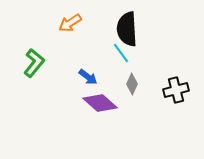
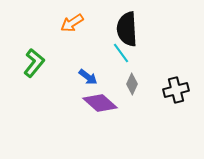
orange arrow: moved 2 px right
